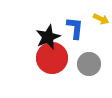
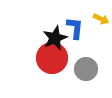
black star: moved 7 px right, 1 px down
gray circle: moved 3 px left, 5 px down
